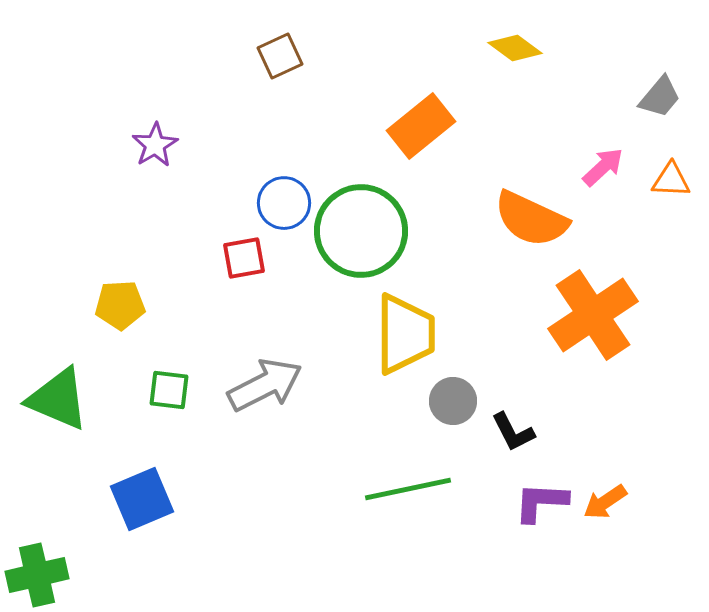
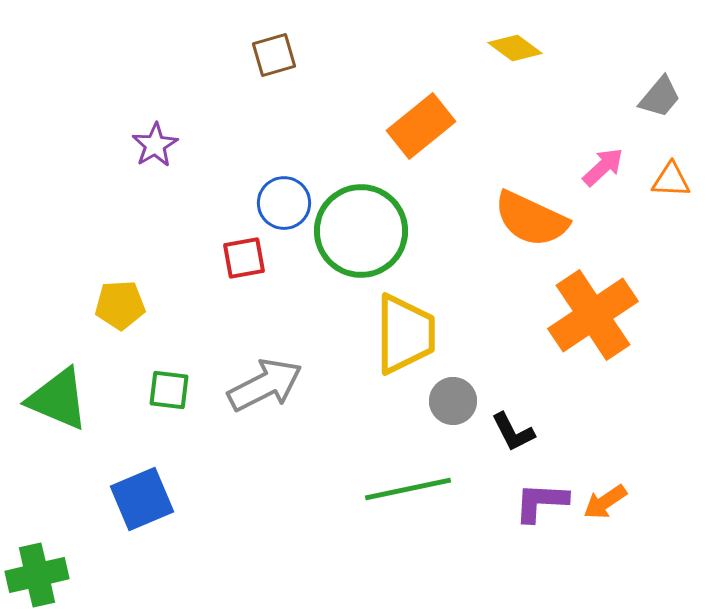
brown square: moved 6 px left, 1 px up; rotated 9 degrees clockwise
